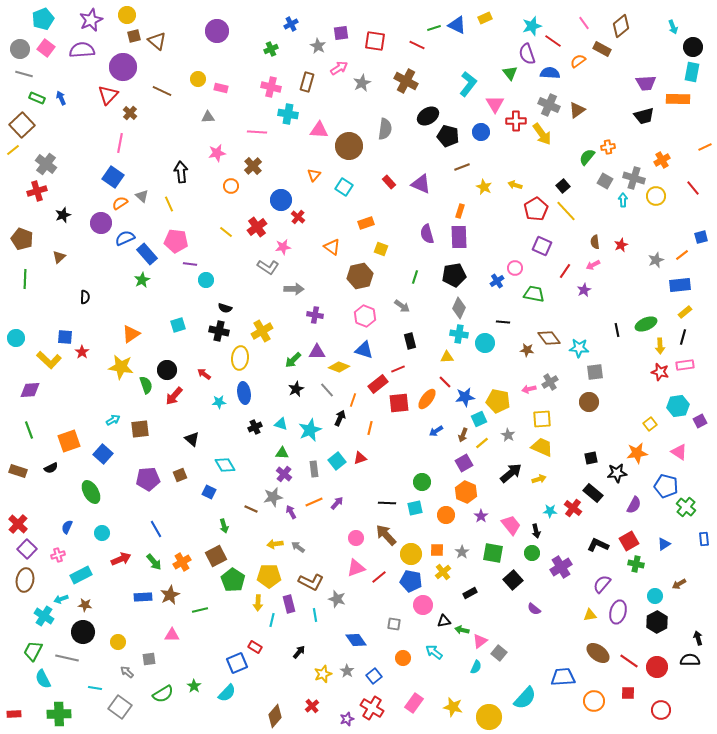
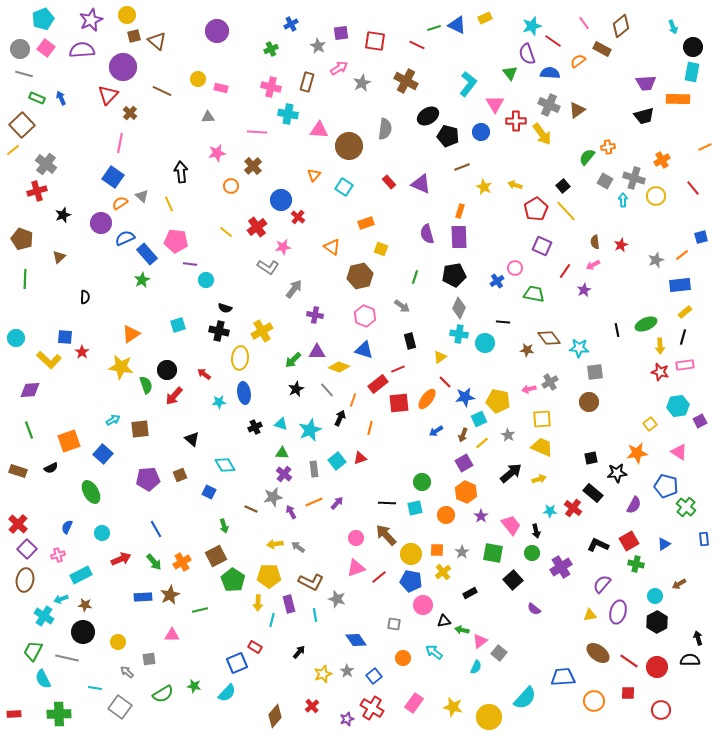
gray arrow at (294, 289): rotated 54 degrees counterclockwise
yellow triangle at (447, 357): moved 7 px left; rotated 32 degrees counterclockwise
green star at (194, 686): rotated 24 degrees counterclockwise
